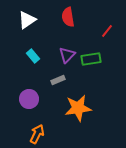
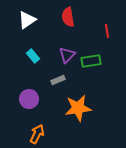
red line: rotated 48 degrees counterclockwise
green rectangle: moved 2 px down
